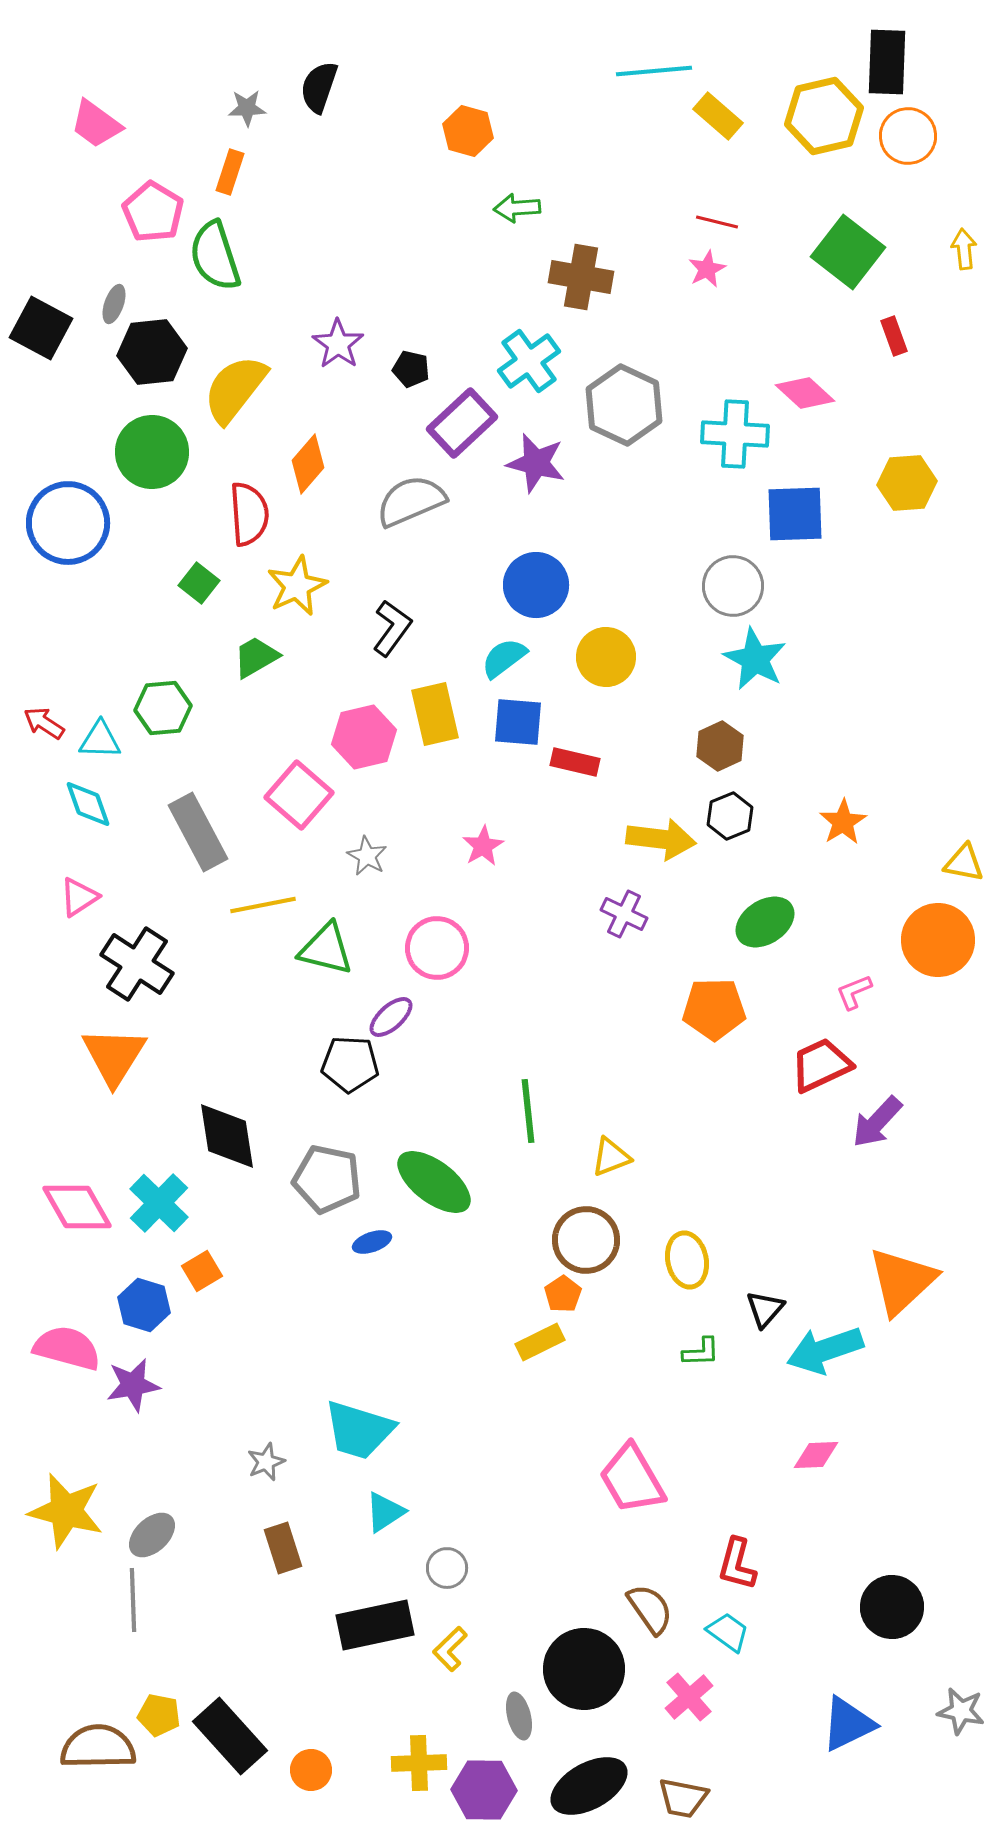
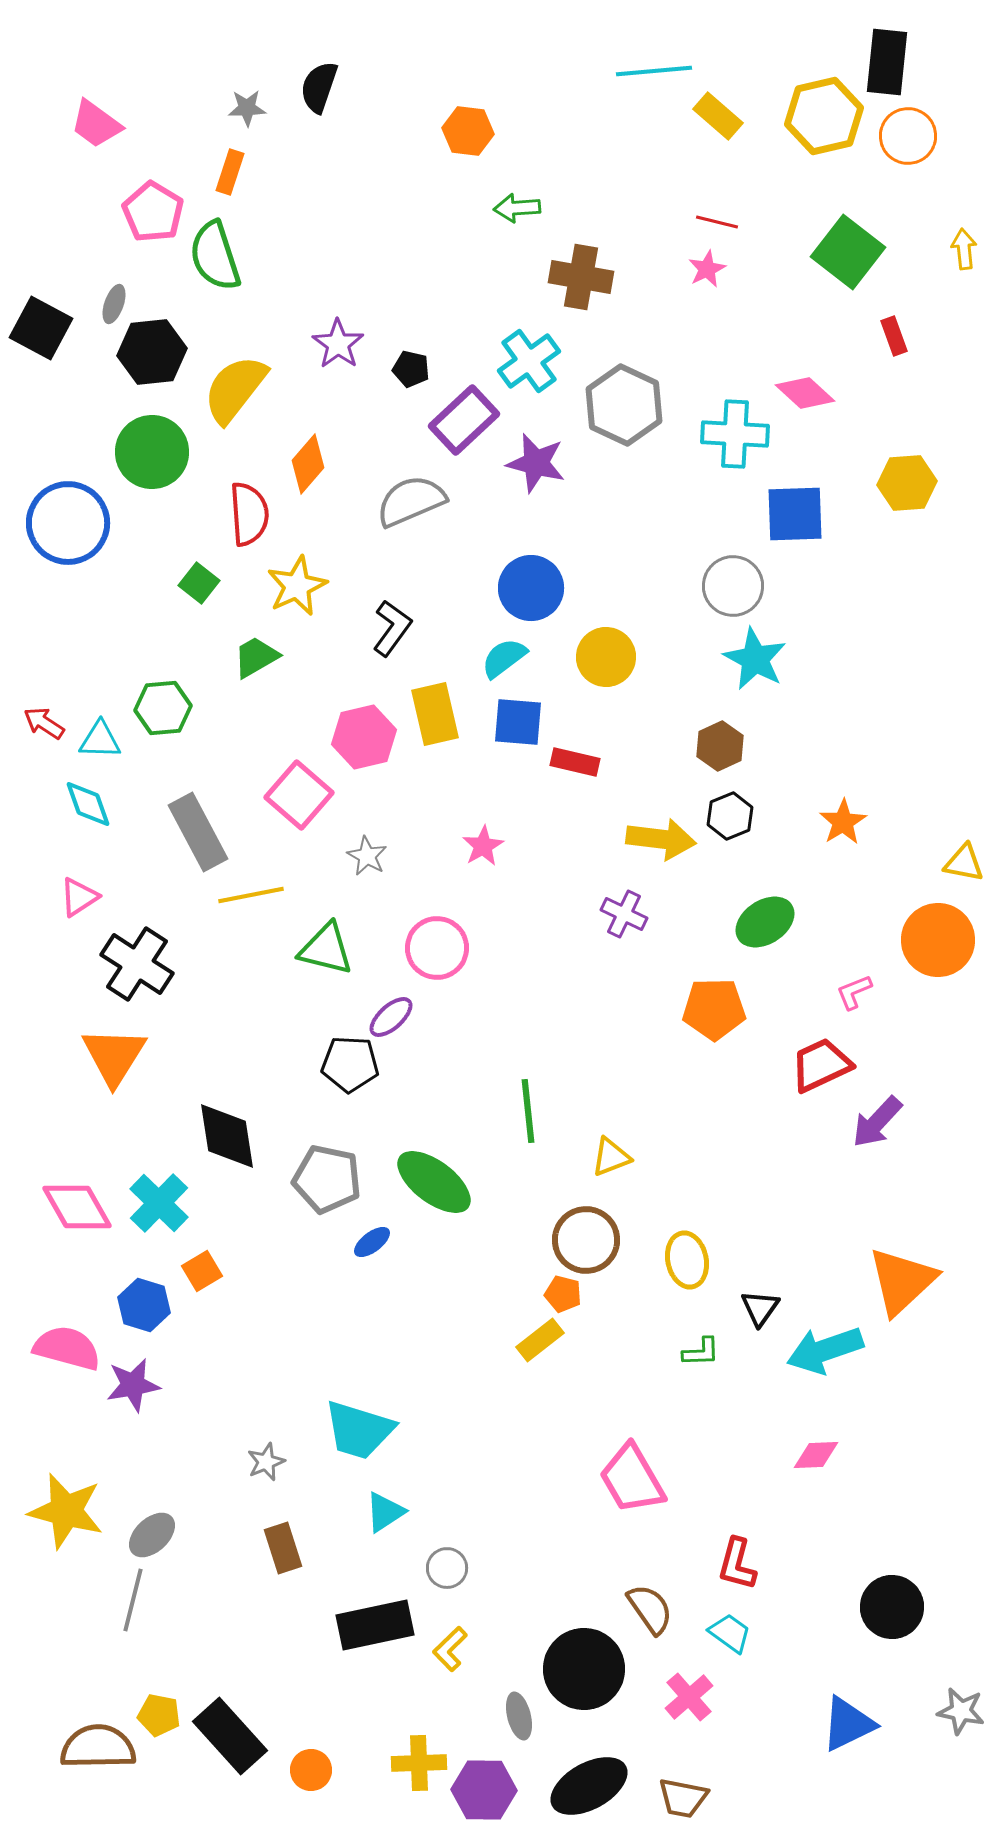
black rectangle at (887, 62): rotated 4 degrees clockwise
orange hexagon at (468, 131): rotated 9 degrees counterclockwise
purple rectangle at (462, 423): moved 2 px right, 3 px up
blue circle at (536, 585): moved 5 px left, 3 px down
yellow line at (263, 905): moved 12 px left, 10 px up
blue ellipse at (372, 1242): rotated 18 degrees counterclockwise
orange pentagon at (563, 1294): rotated 24 degrees counterclockwise
black triangle at (765, 1309): moved 5 px left, 1 px up; rotated 6 degrees counterclockwise
yellow rectangle at (540, 1342): moved 2 px up; rotated 12 degrees counterclockwise
gray line at (133, 1600): rotated 16 degrees clockwise
cyan trapezoid at (728, 1632): moved 2 px right, 1 px down
